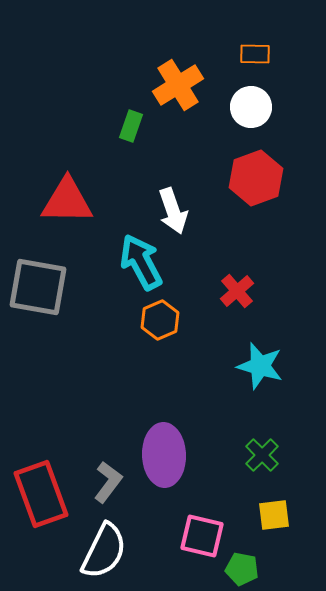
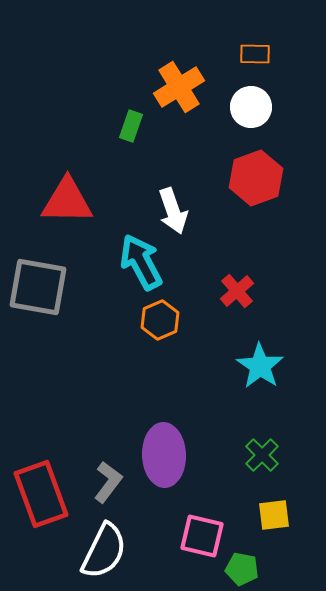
orange cross: moved 1 px right, 2 px down
cyan star: rotated 18 degrees clockwise
